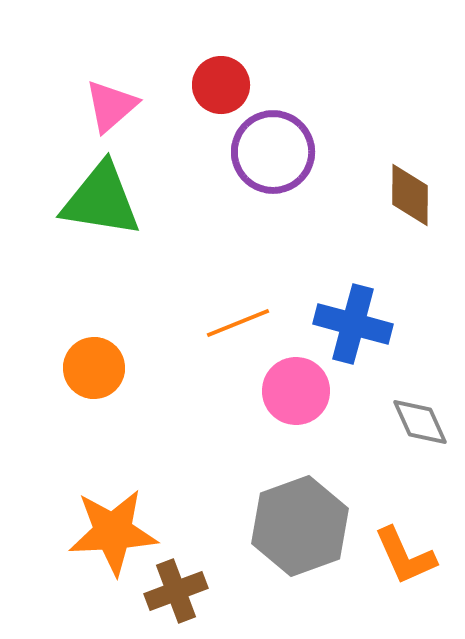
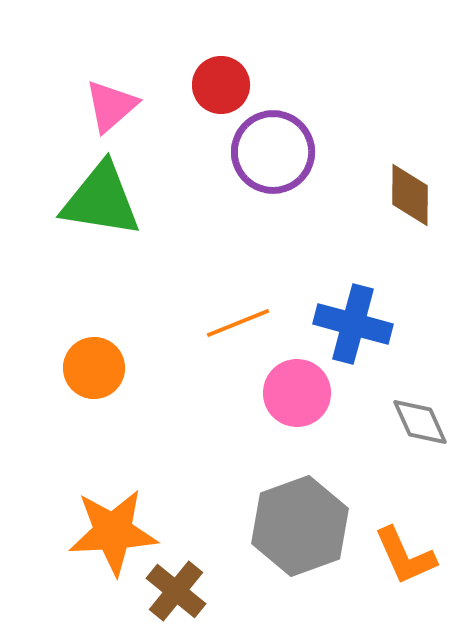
pink circle: moved 1 px right, 2 px down
brown cross: rotated 30 degrees counterclockwise
